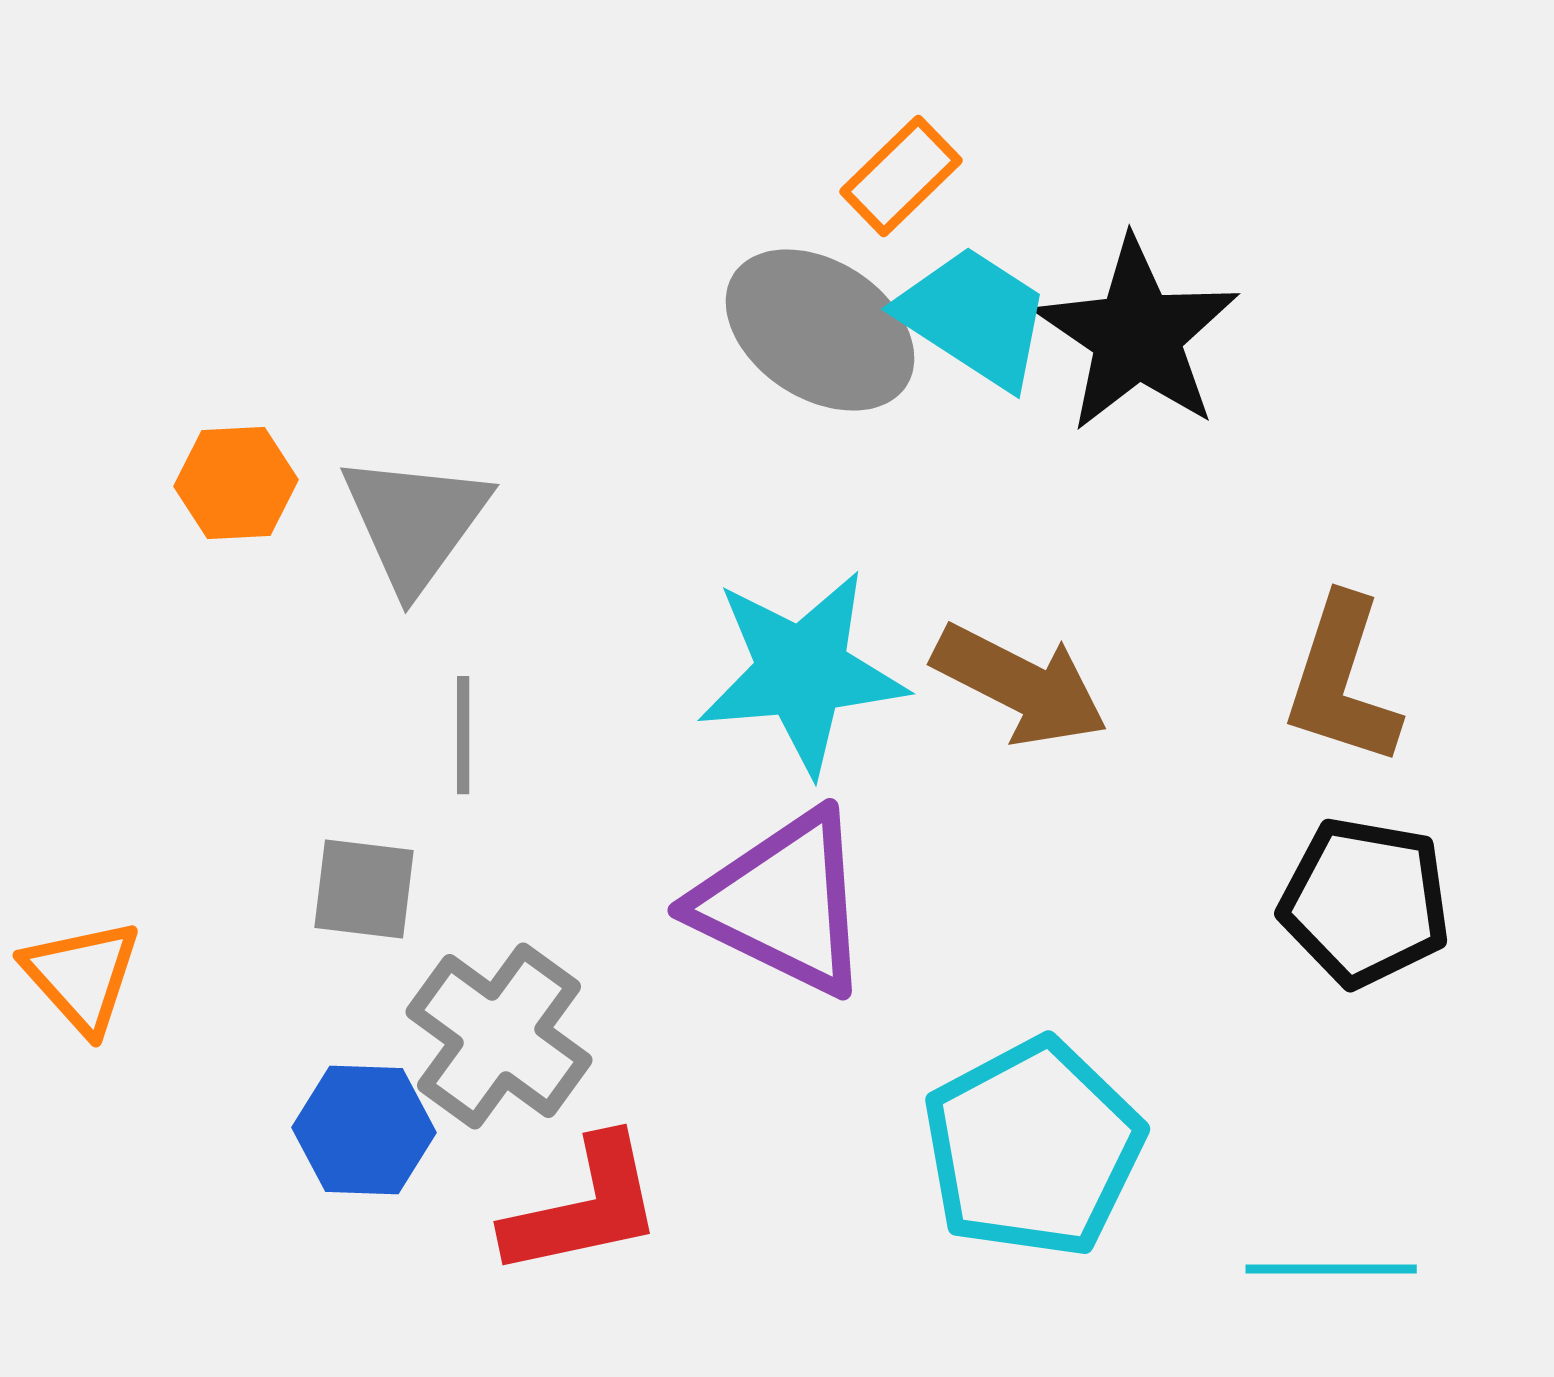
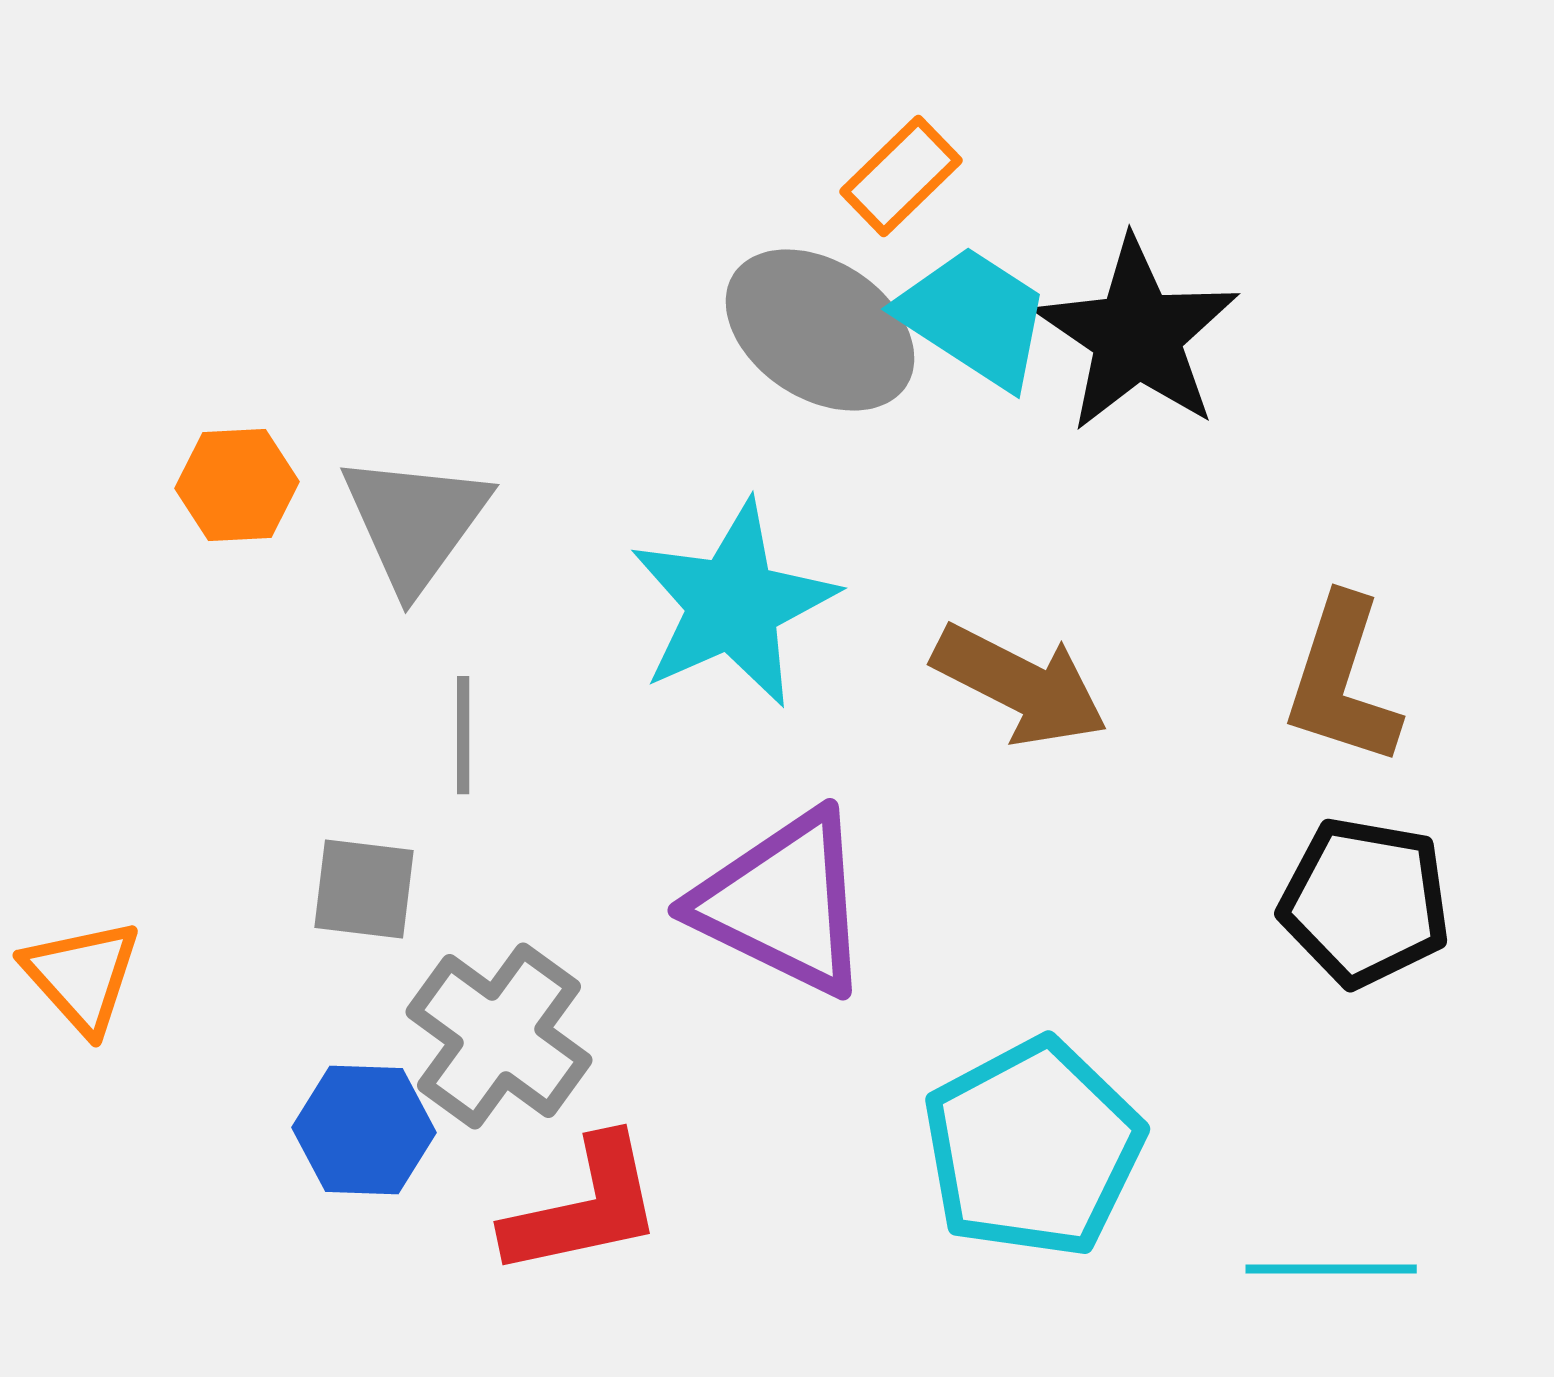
orange hexagon: moved 1 px right, 2 px down
cyan star: moved 69 px left, 68 px up; rotated 19 degrees counterclockwise
